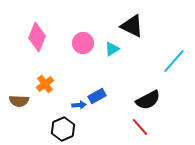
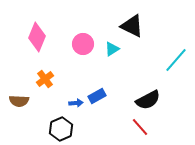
pink circle: moved 1 px down
cyan line: moved 2 px right, 1 px up
orange cross: moved 5 px up
blue arrow: moved 3 px left, 2 px up
black hexagon: moved 2 px left
